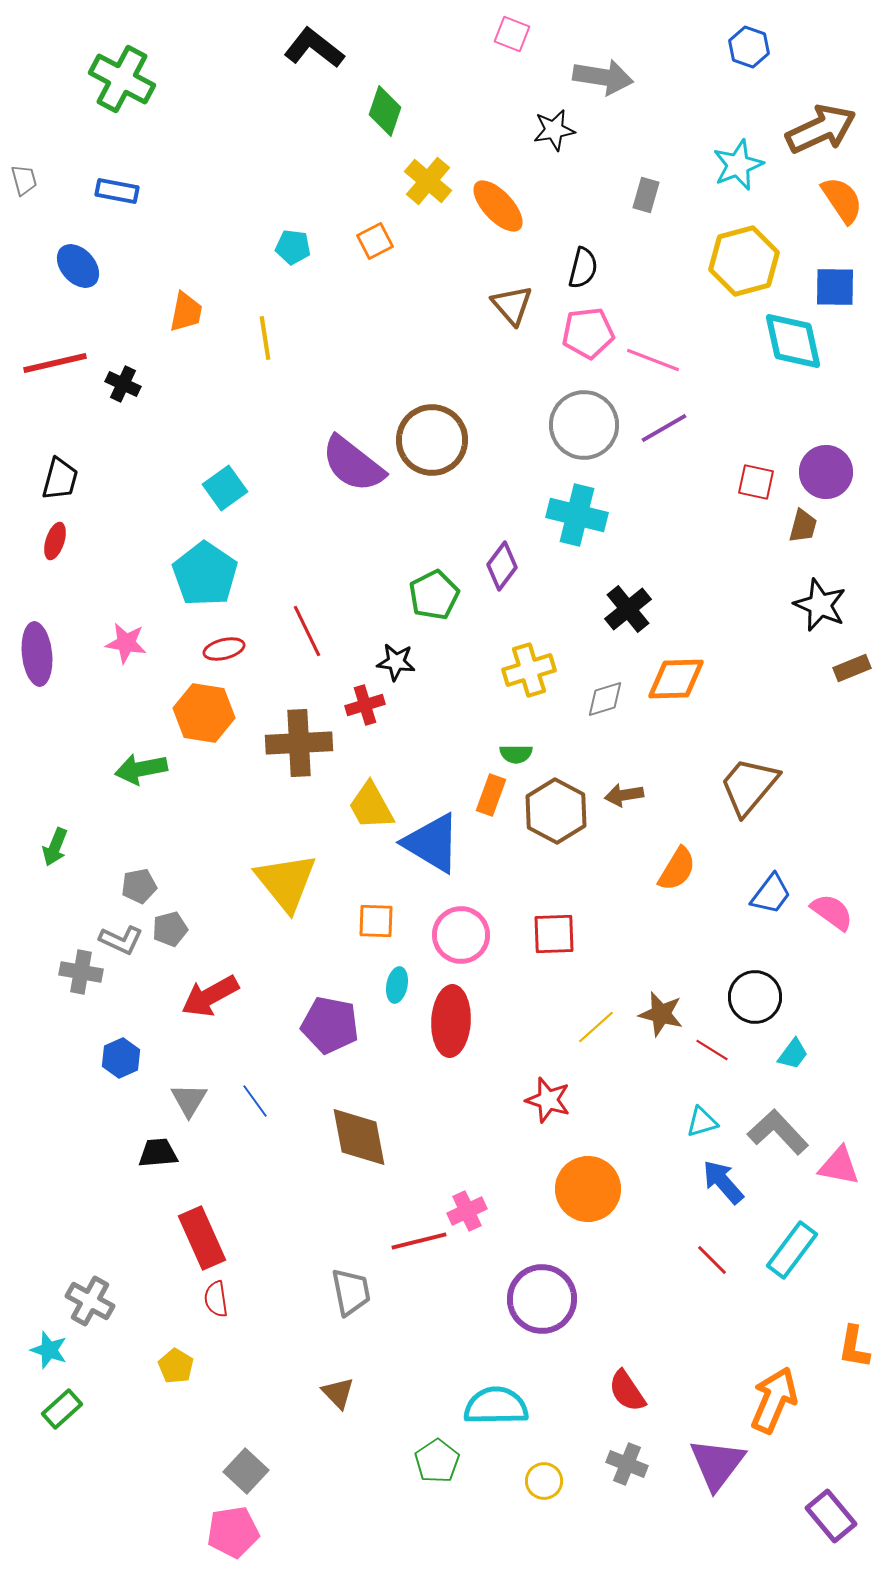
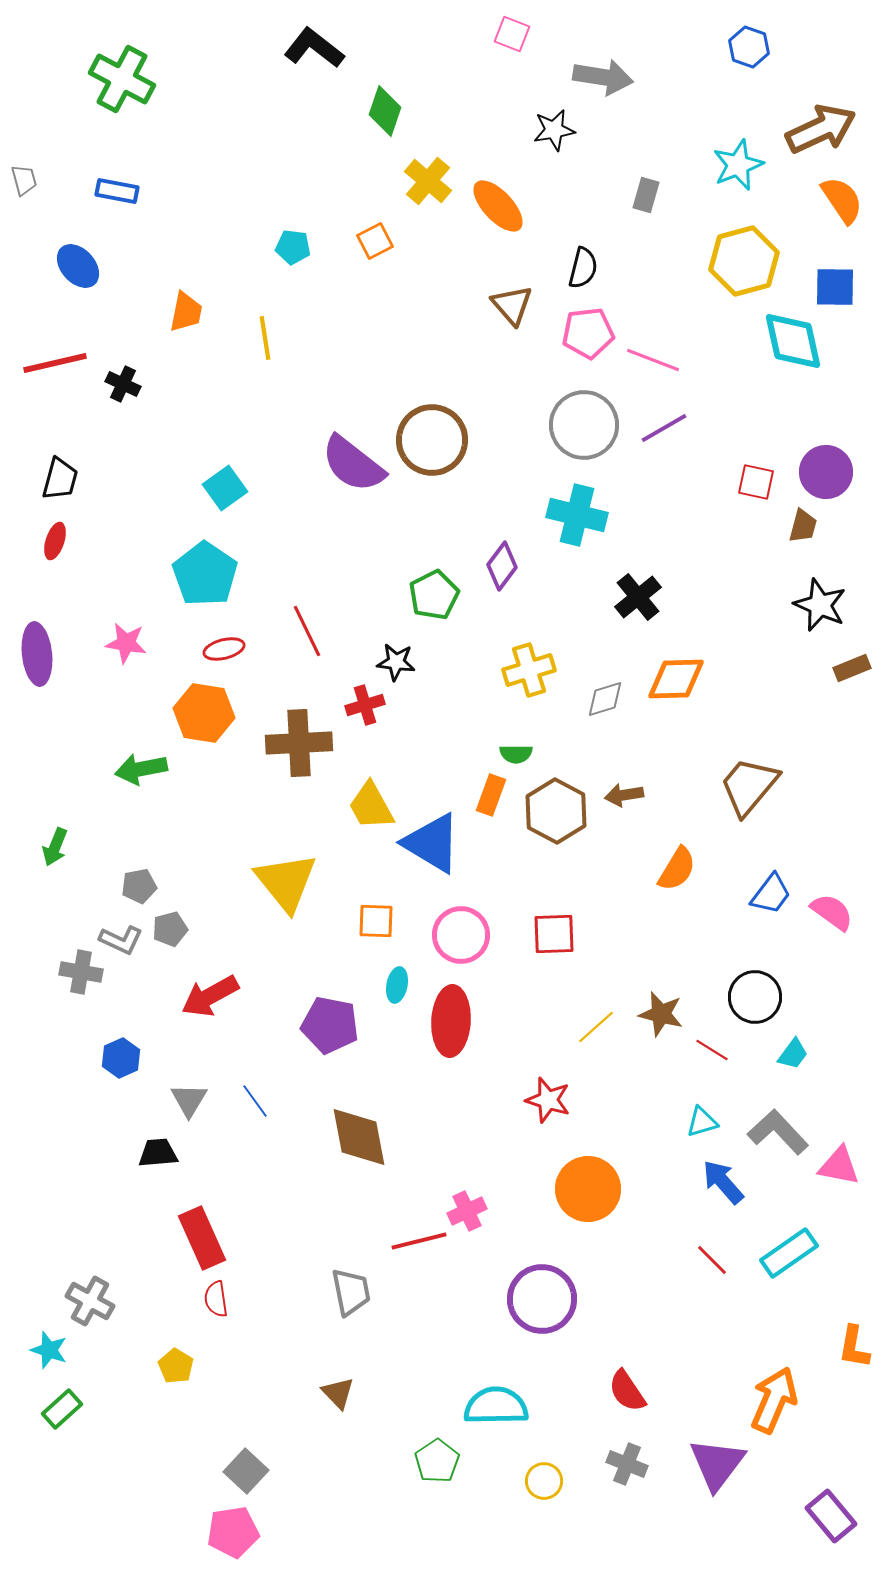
black cross at (628, 609): moved 10 px right, 12 px up
cyan rectangle at (792, 1250): moved 3 px left, 3 px down; rotated 18 degrees clockwise
